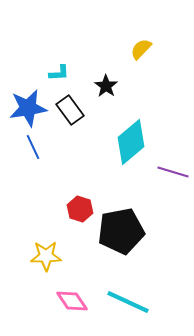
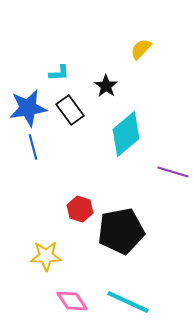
cyan diamond: moved 5 px left, 8 px up
blue line: rotated 10 degrees clockwise
